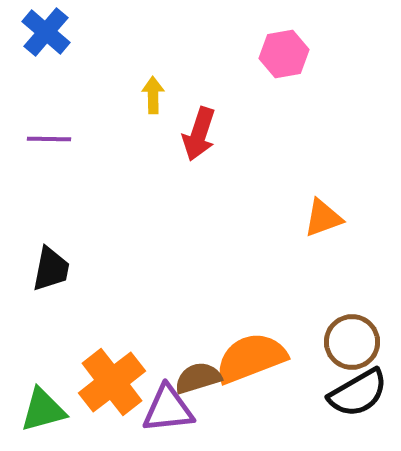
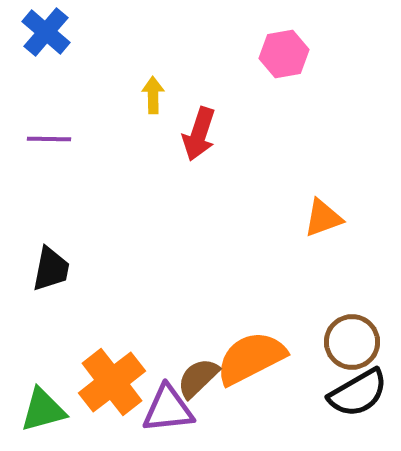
orange semicircle: rotated 6 degrees counterclockwise
brown semicircle: rotated 27 degrees counterclockwise
